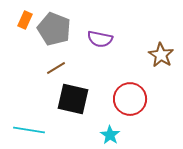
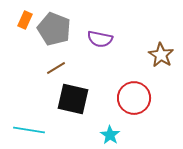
red circle: moved 4 px right, 1 px up
